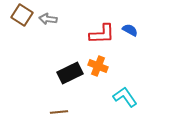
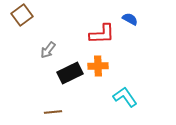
brown square: rotated 20 degrees clockwise
gray arrow: moved 31 px down; rotated 60 degrees counterclockwise
blue semicircle: moved 11 px up
orange cross: rotated 24 degrees counterclockwise
brown line: moved 6 px left
